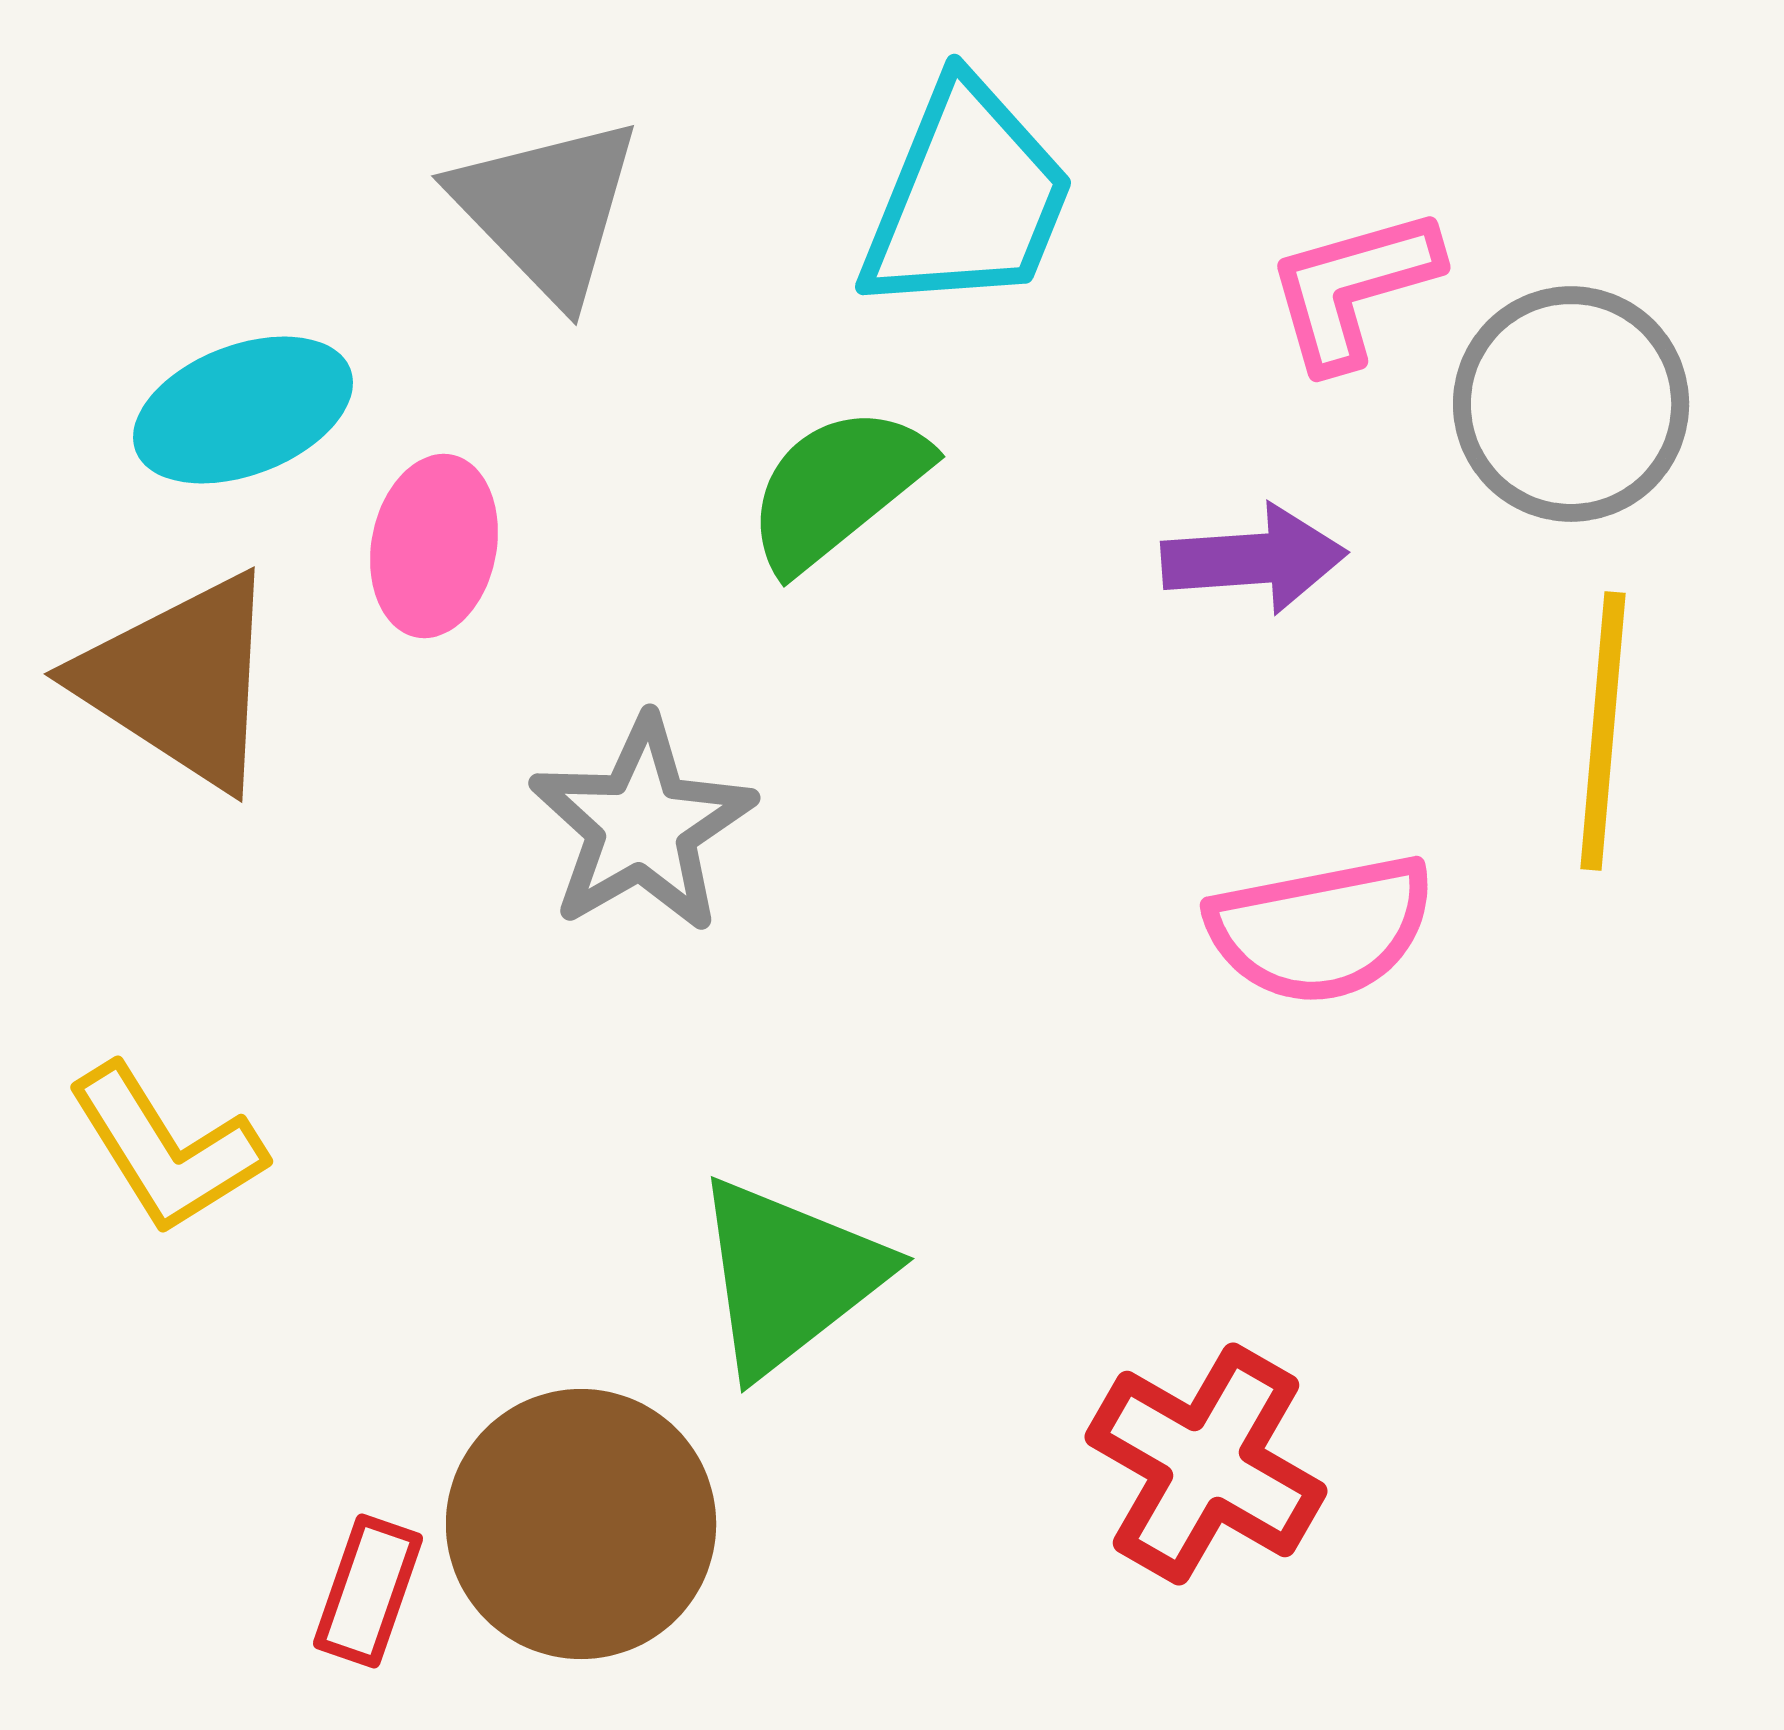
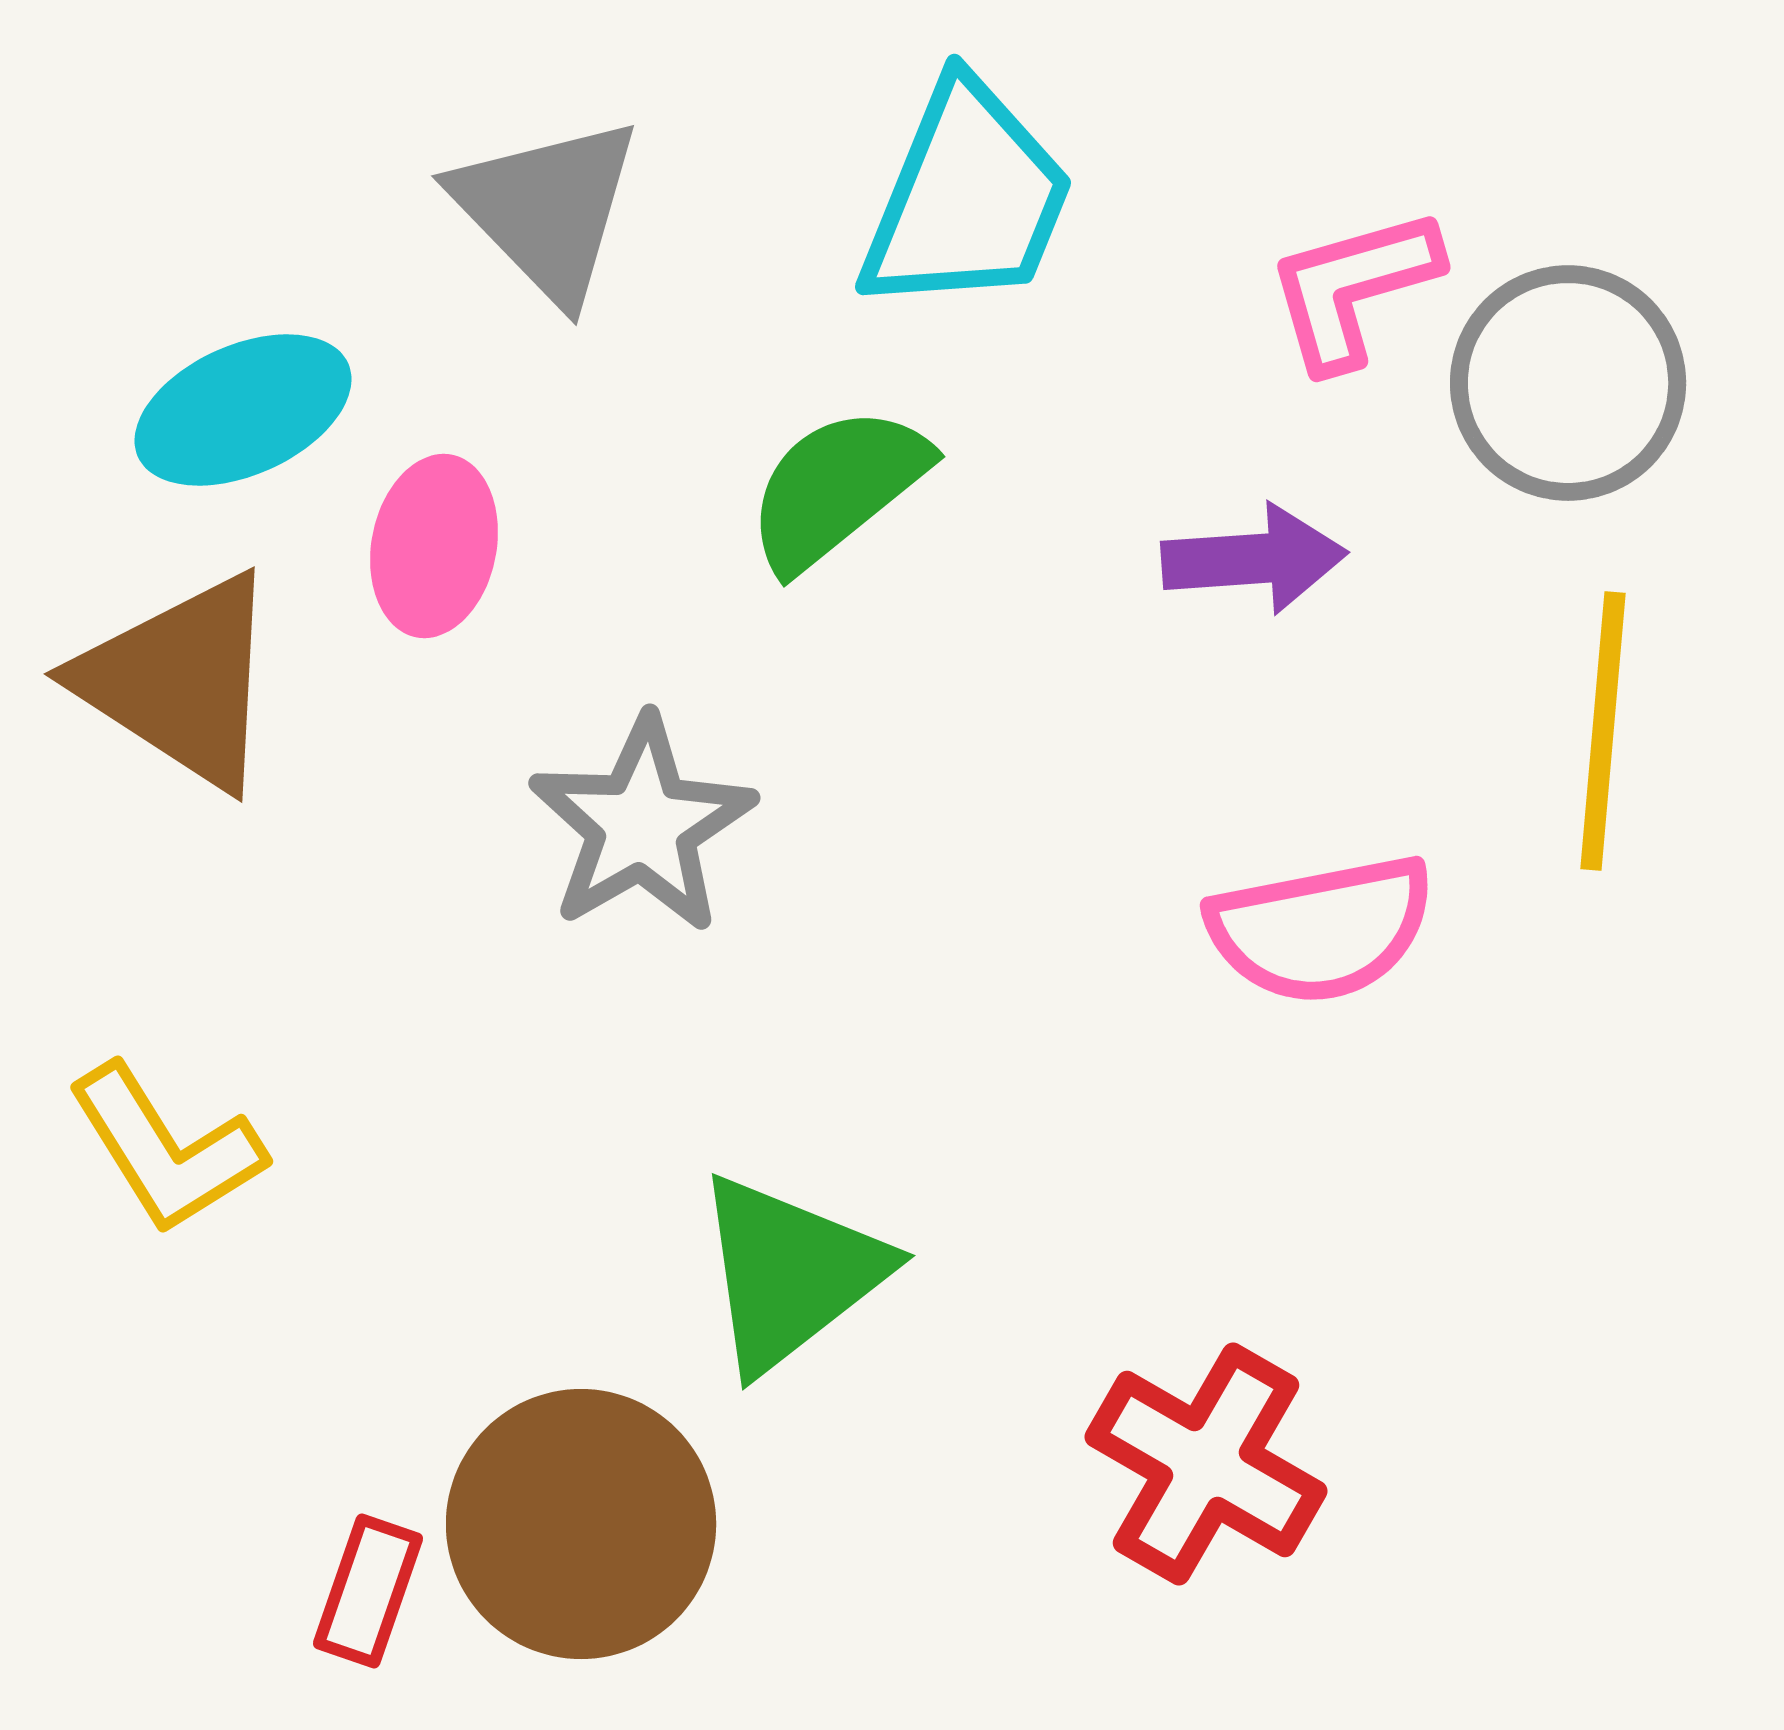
gray circle: moved 3 px left, 21 px up
cyan ellipse: rotated 3 degrees counterclockwise
green triangle: moved 1 px right, 3 px up
